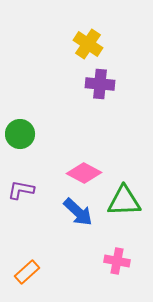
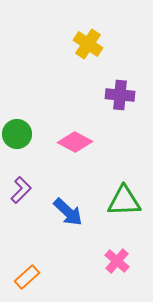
purple cross: moved 20 px right, 11 px down
green circle: moved 3 px left
pink diamond: moved 9 px left, 31 px up
purple L-shape: rotated 124 degrees clockwise
blue arrow: moved 10 px left
pink cross: rotated 30 degrees clockwise
orange rectangle: moved 5 px down
